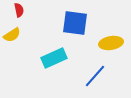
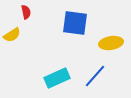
red semicircle: moved 7 px right, 2 px down
cyan rectangle: moved 3 px right, 20 px down
